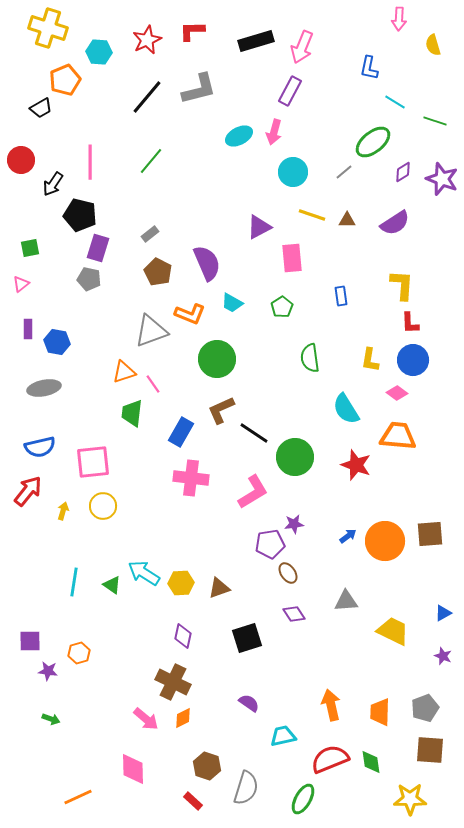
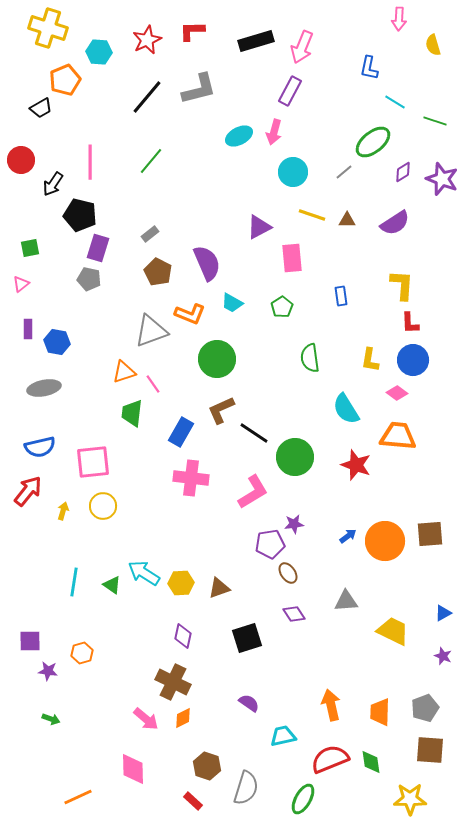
orange hexagon at (79, 653): moved 3 px right
